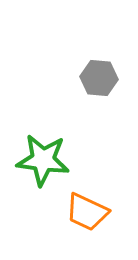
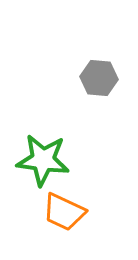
orange trapezoid: moved 23 px left
